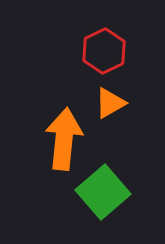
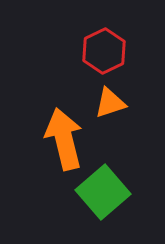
orange triangle: rotated 12 degrees clockwise
orange arrow: rotated 20 degrees counterclockwise
